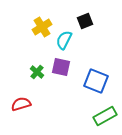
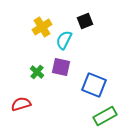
blue square: moved 2 px left, 4 px down
